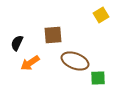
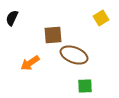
yellow square: moved 3 px down
black semicircle: moved 5 px left, 25 px up
brown ellipse: moved 1 px left, 6 px up
green square: moved 13 px left, 8 px down
